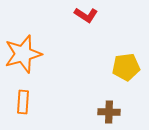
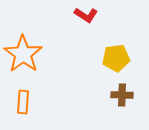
orange star: rotated 21 degrees counterclockwise
yellow pentagon: moved 10 px left, 9 px up
brown cross: moved 13 px right, 17 px up
